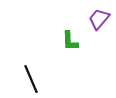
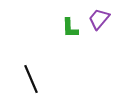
green L-shape: moved 13 px up
